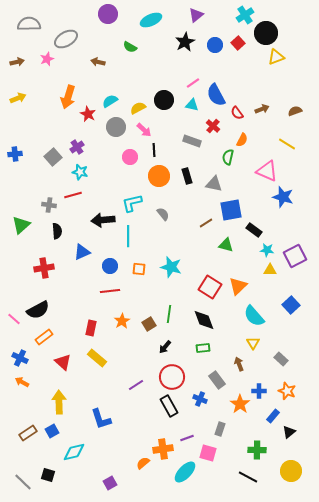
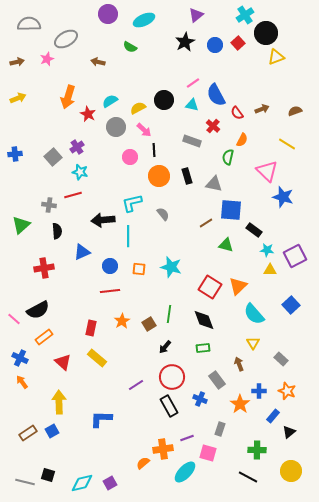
cyan ellipse at (151, 20): moved 7 px left
pink triangle at (267, 171): rotated 20 degrees clockwise
blue square at (231, 210): rotated 15 degrees clockwise
cyan semicircle at (254, 316): moved 2 px up
orange arrow at (22, 382): rotated 24 degrees clockwise
blue L-shape at (101, 419): rotated 110 degrees clockwise
cyan diamond at (74, 452): moved 8 px right, 31 px down
gray line at (23, 482): moved 2 px right; rotated 30 degrees counterclockwise
